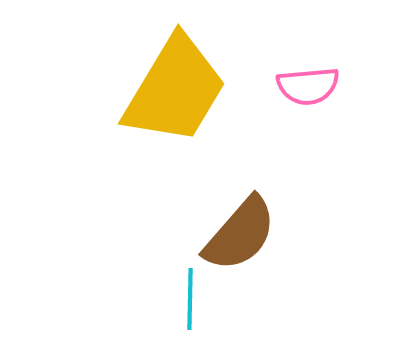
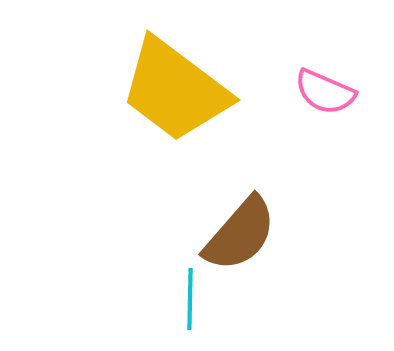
pink semicircle: moved 17 px right, 6 px down; rotated 28 degrees clockwise
yellow trapezoid: rotated 96 degrees clockwise
